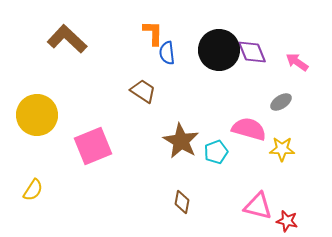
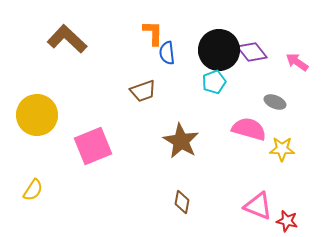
purple diamond: rotated 16 degrees counterclockwise
brown trapezoid: rotated 128 degrees clockwise
gray ellipse: moved 6 px left; rotated 55 degrees clockwise
cyan pentagon: moved 2 px left, 70 px up
pink triangle: rotated 8 degrees clockwise
